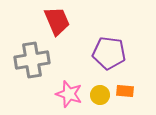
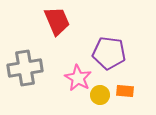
gray cross: moved 7 px left, 8 px down
pink star: moved 9 px right, 16 px up; rotated 12 degrees clockwise
